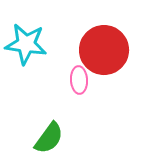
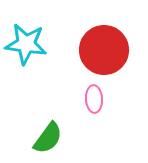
pink ellipse: moved 15 px right, 19 px down
green semicircle: moved 1 px left
